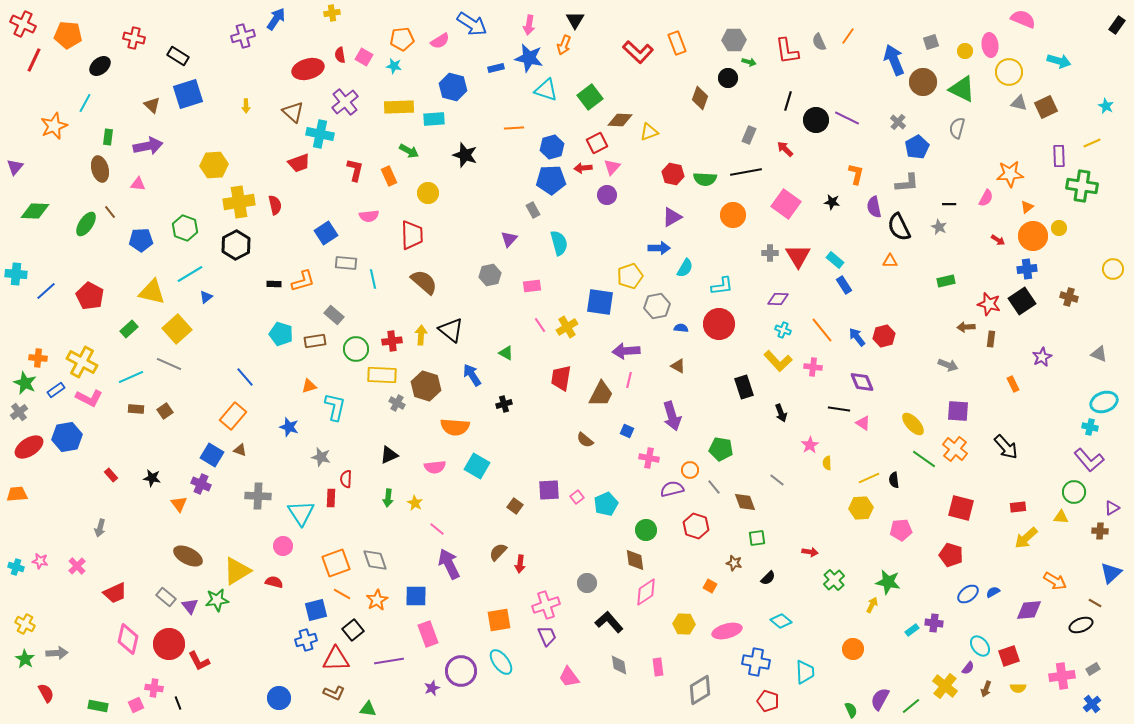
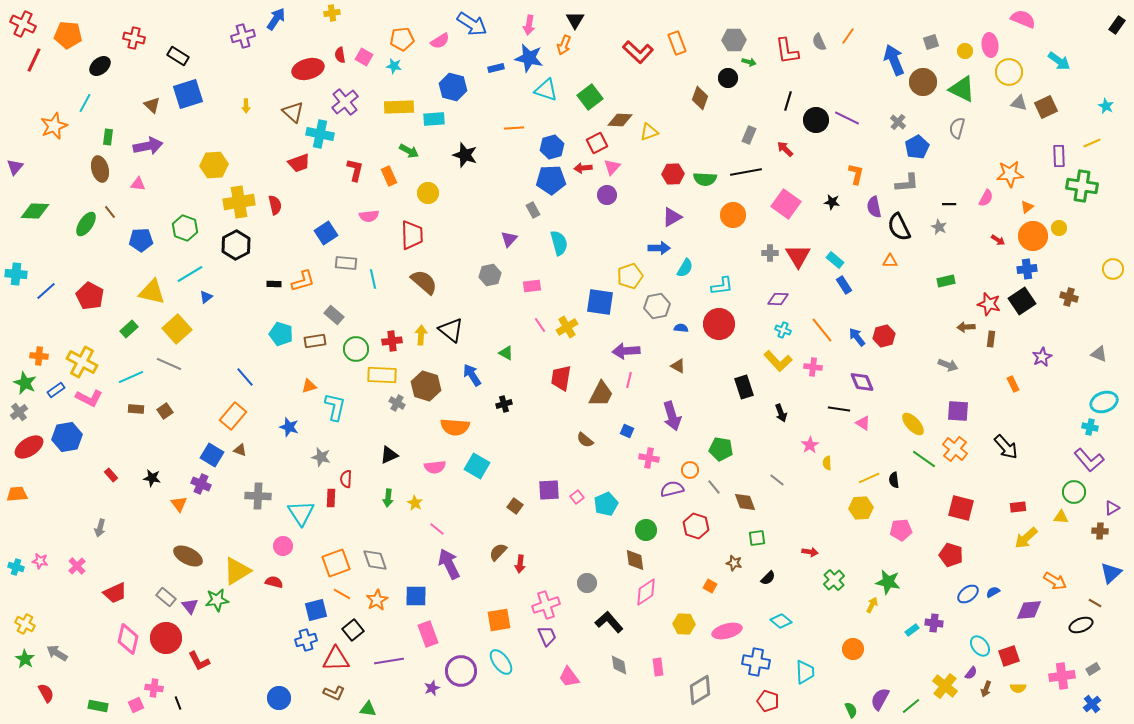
cyan arrow at (1059, 61): rotated 20 degrees clockwise
red hexagon at (673, 174): rotated 15 degrees counterclockwise
orange cross at (38, 358): moved 1 px right, 2 px up
red circle at (169, 644): moved 3 px left, 6 px up
gray arrow at (57, 653): rotated 145 degrees counterclockwise
purple semicircle at (968, 668): moved 3 px right, 5 px down
